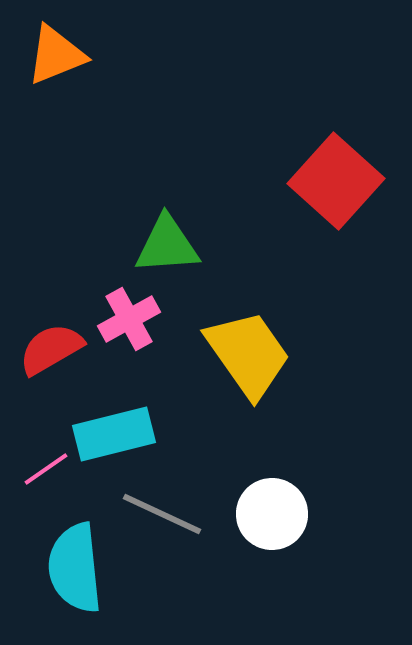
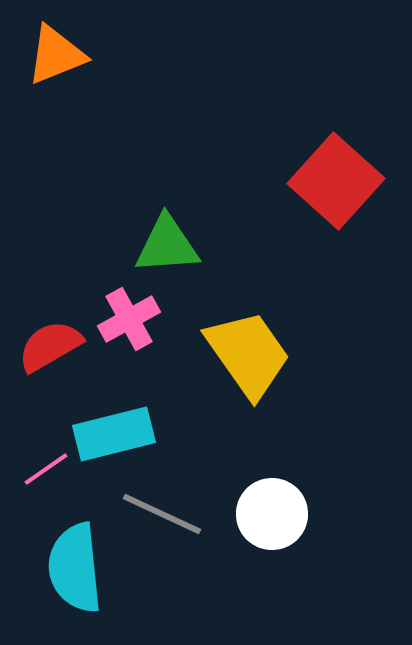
red semicircle: moved 1 px left, 3 px up
